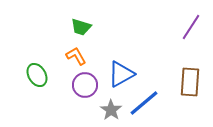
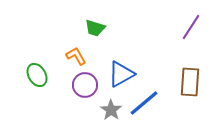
green trapezoid: moved 14 px right, 1 px down
